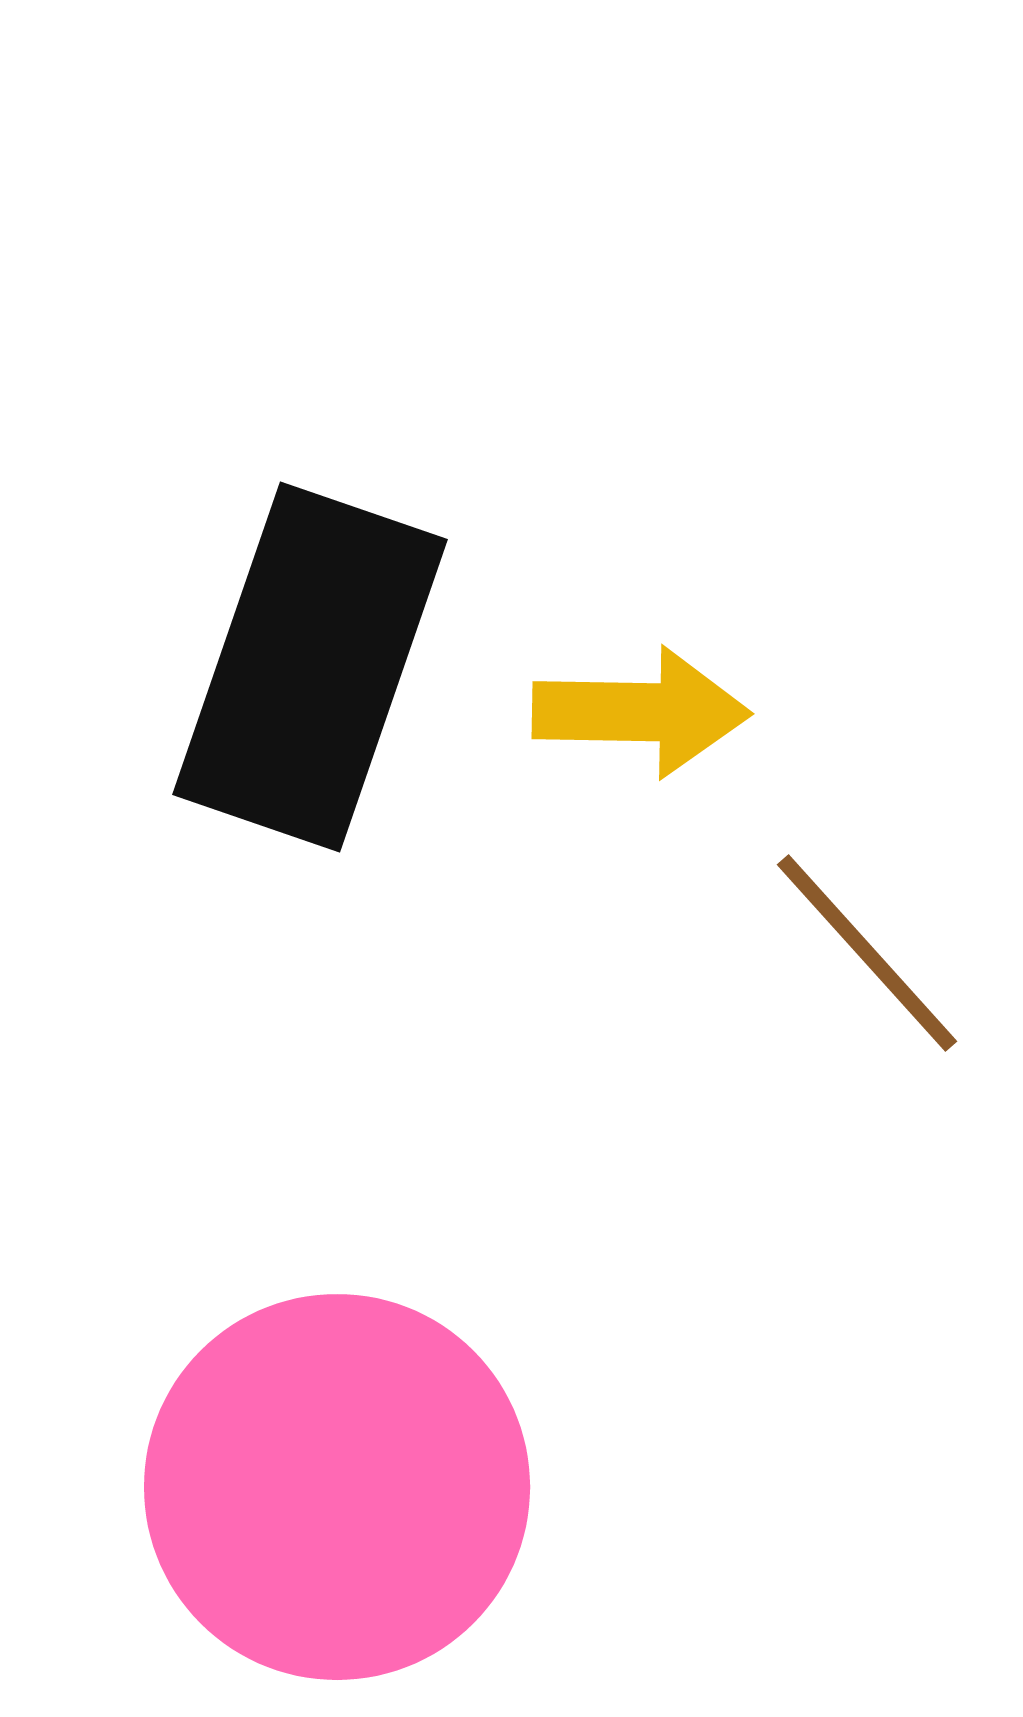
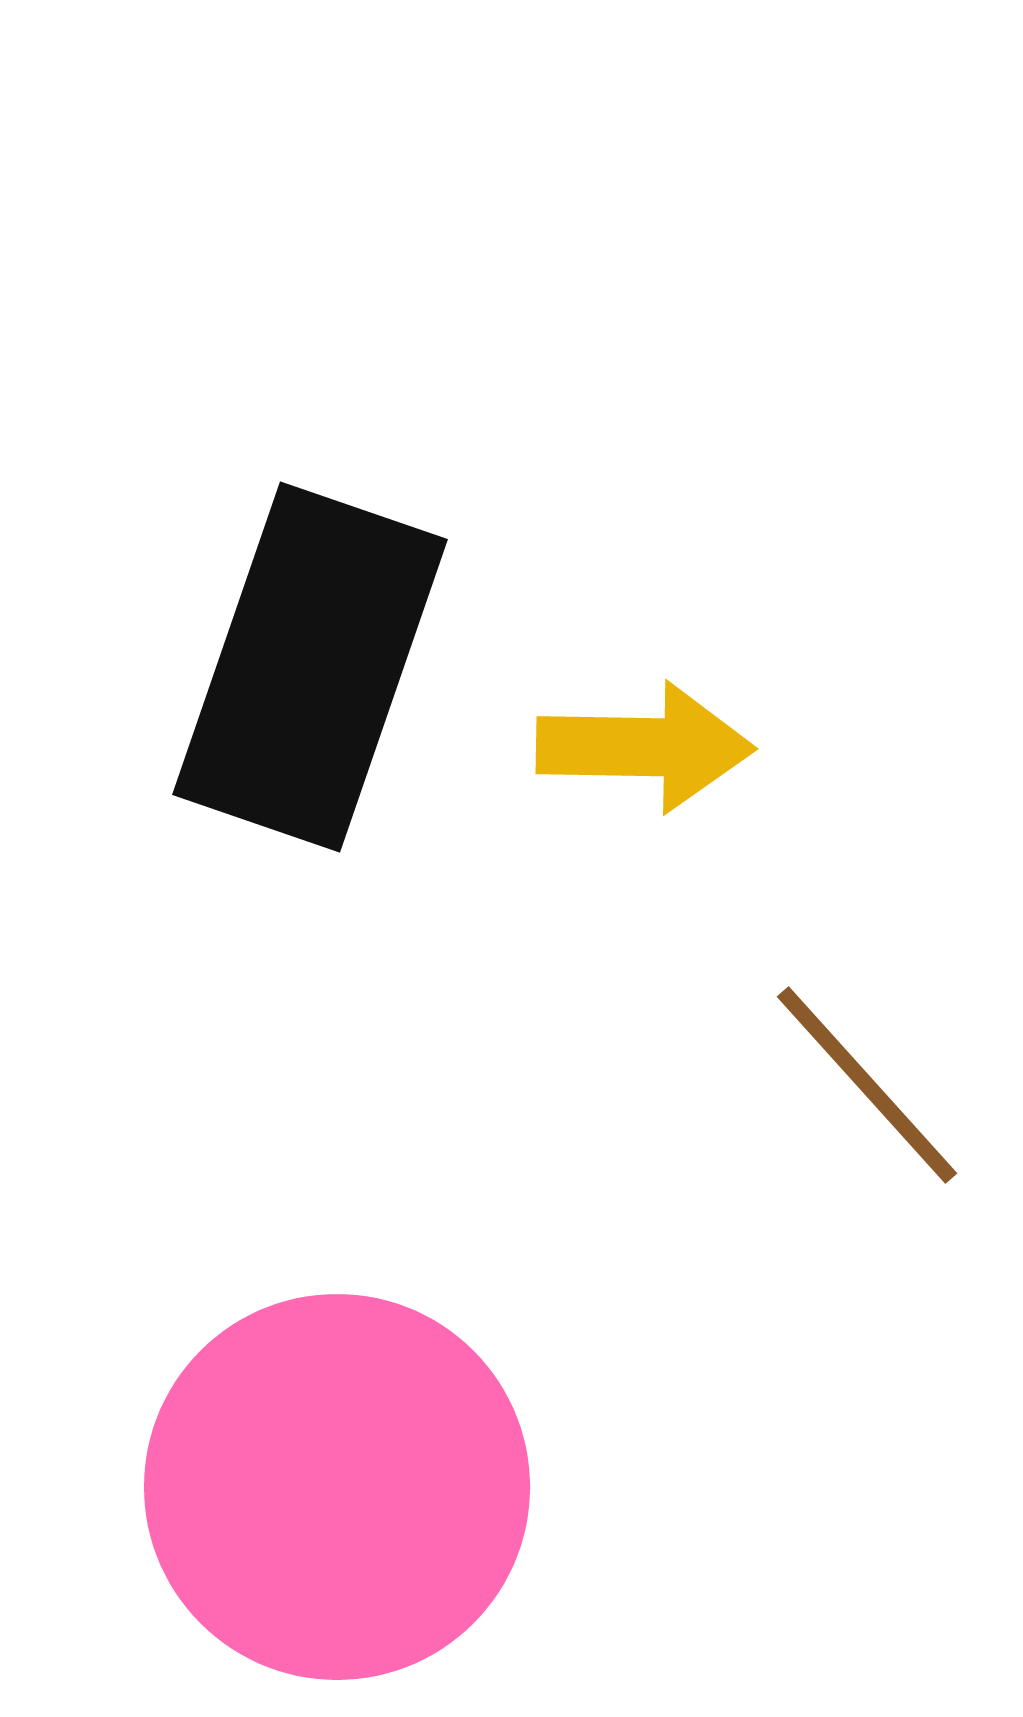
yellow arrow: moved 4 px right, 35 px down
brown line: moved 132 px down
